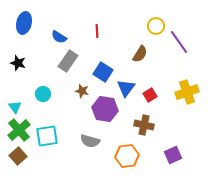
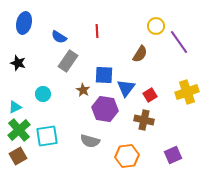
blue square: moved 1 px right, 3 px down; rotated 30 degrees counterclockwise
brown star: moved 1 px right, 1 px up; rotated 16 degrees clockwise
cyan triangle: rotated 40 degrees clockwise
brown cross: moved 5 px up
brown square: rotated 12 degrees clockwise
